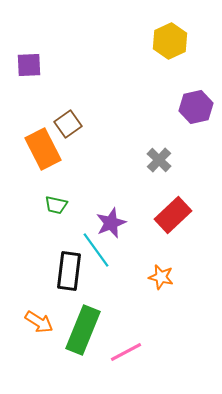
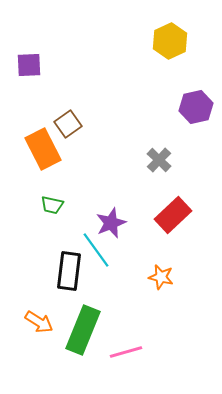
green trapezoid: moved 4 px left
pink line: rotated 12 degrees clockwise
